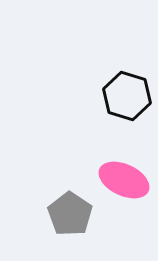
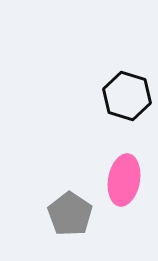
pink ellipse: rotated 75 degrees clockwise
